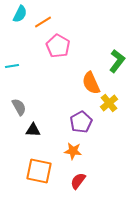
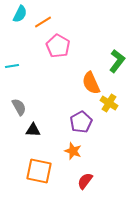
yellow cross: rotated 18 degrees counterclockwise
orange star: rotated 12 degrees clockwise
red semicircle: moved 7 px right
